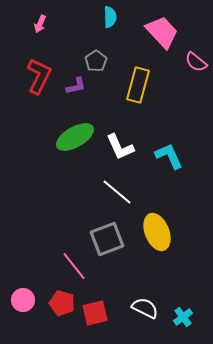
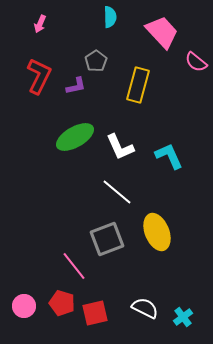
pink circle: moved 1 px right, 6 px down
